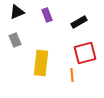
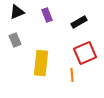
red square: rotated 10 degrees counterclockwise
